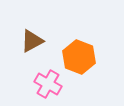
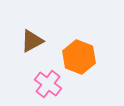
pink cross: rotated 8 degrees clockwise
